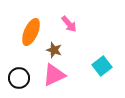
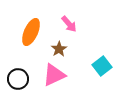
brown star: moved 5 px right, 1 px up; rotated 21 degrees clockwise
black circle: moved 1 px left, 1 px down
